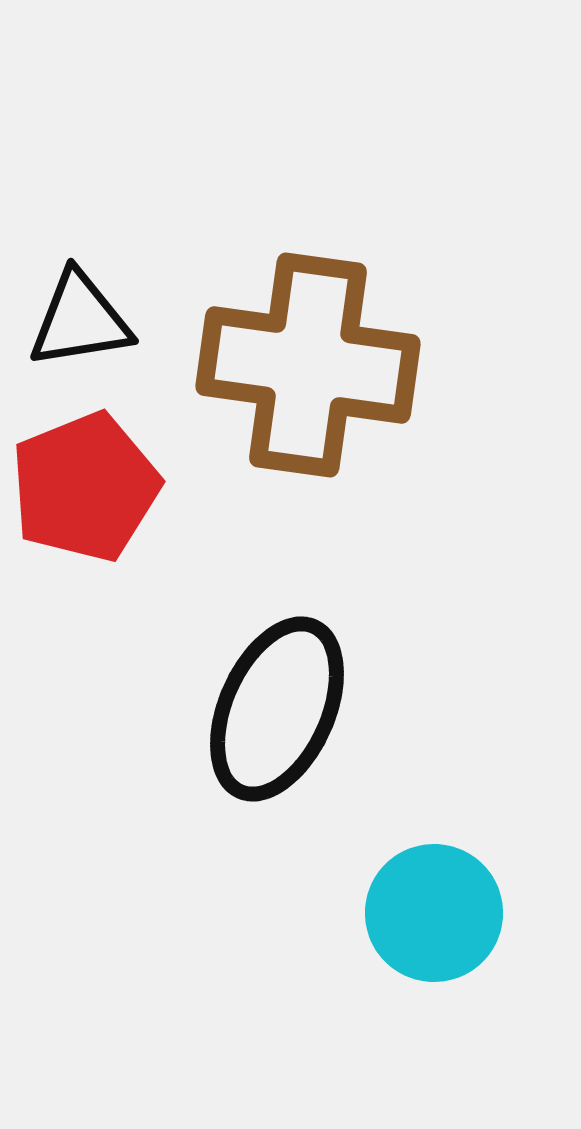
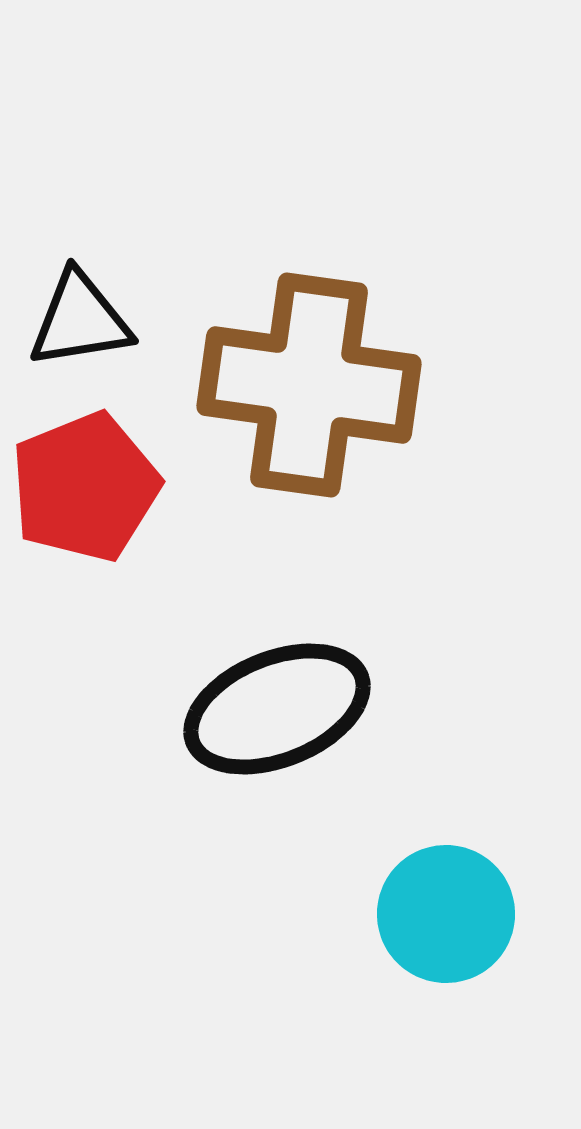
brown cross: moved 1 px right, 20 px down
black ellipse: rotated 44 degrees clockwise
cyan circle: moved 12 px right, 1 px down
